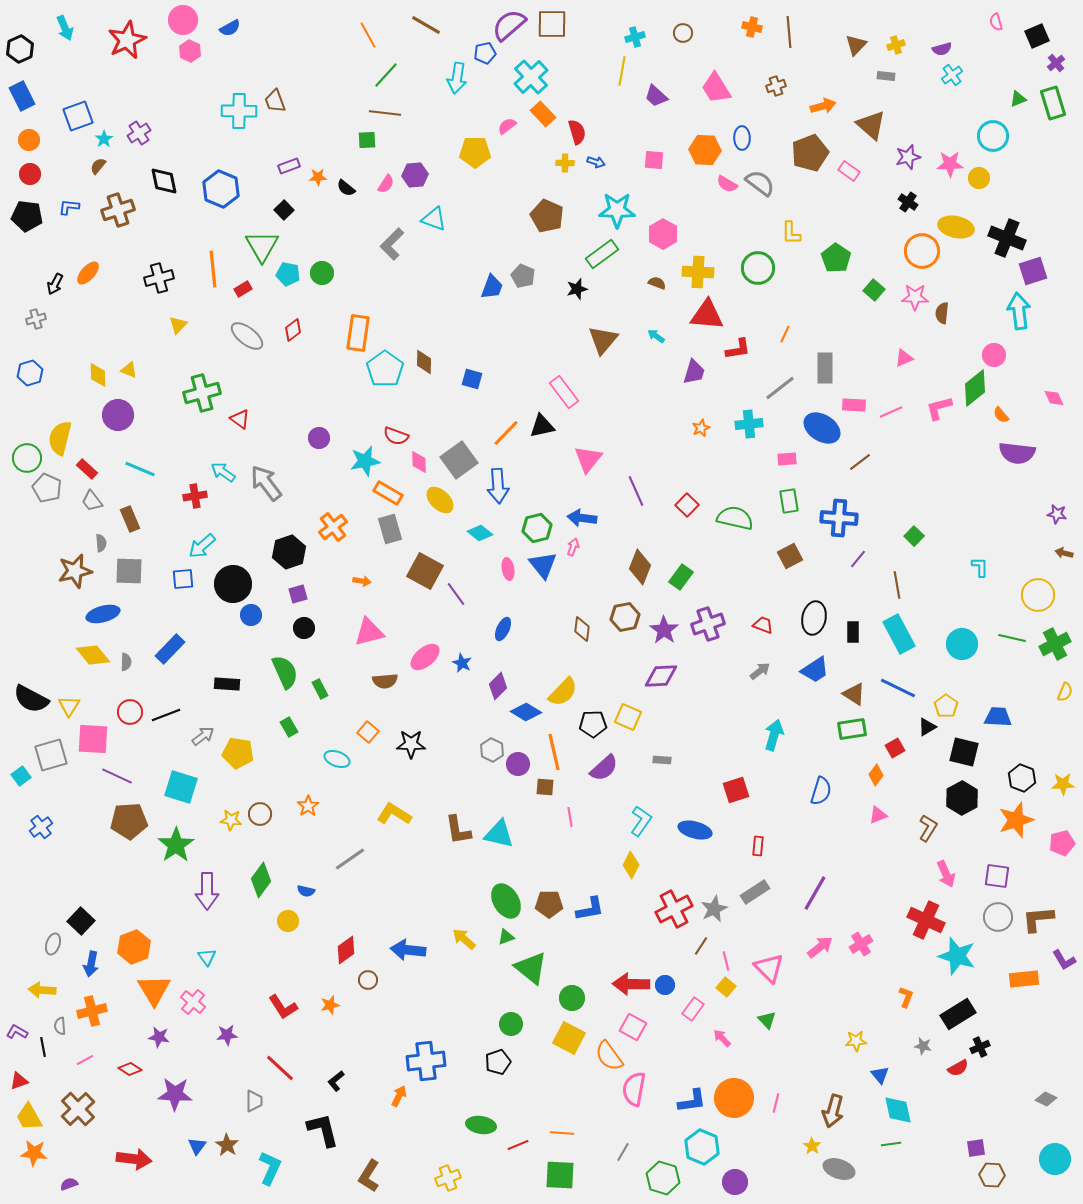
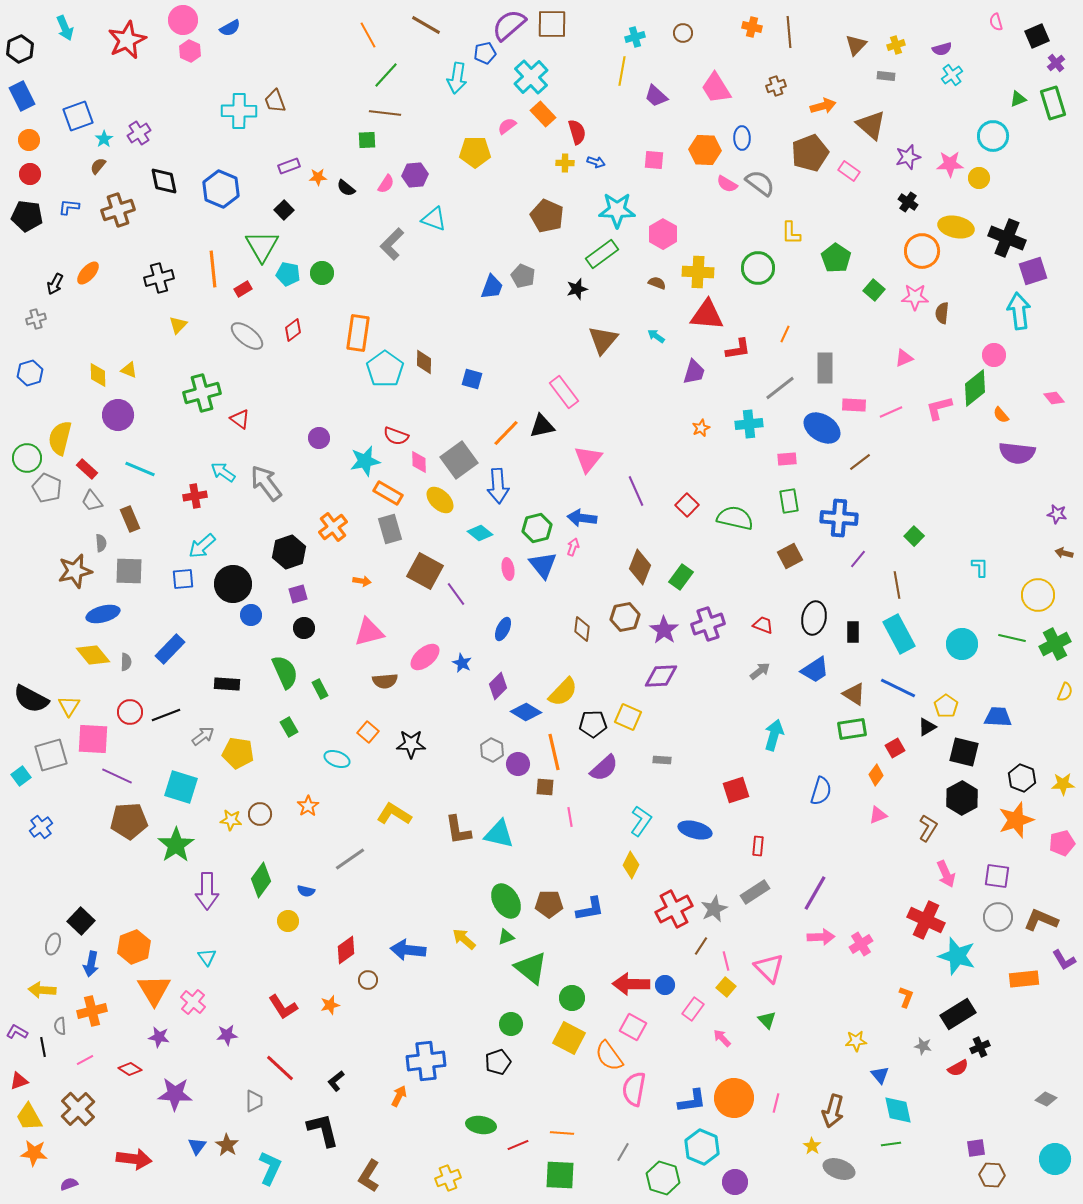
pink diamond at (1054, 398): rotated 15 degrees counterclockwise
brown L-shape at (1038, 919): moved 3 px right, 1 px down; rotated 28 degrees clockwise
pink arrow at (820, 947): moved 1 px right, 10 px up; rotated 36 degrees clockwise
